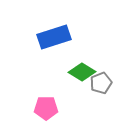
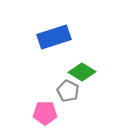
gray pentagon: moved 33 px left, 8 px down; rotated 25 degrees counterclockwise
pink pentagon: moved 1 px left, 5 px down
